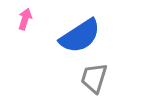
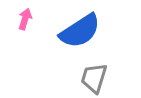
blue semicircle: moved 5 px up
